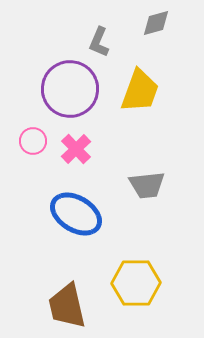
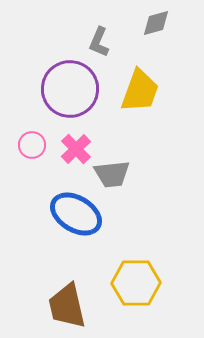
pink circle: moved 1 px left, 4 px down
gray trapezoid: moved 35 px left, 11 px up
